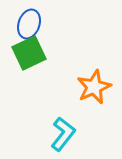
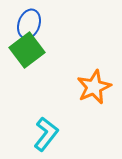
green square: moved 2 px left, 3 px up; rotated 12 degrees counterclockwise
cyan L-shape: moved 17 px left
